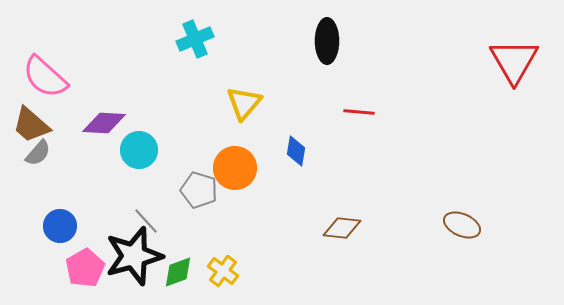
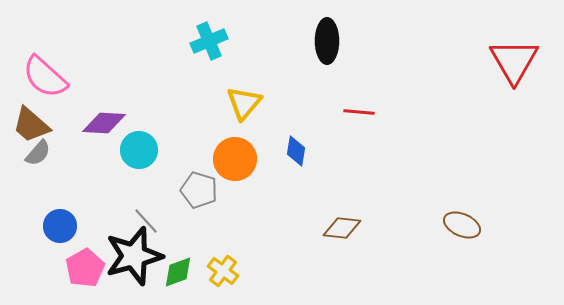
cyan cross: moved 14 px right, 2 px down
orange circle: moved 9 px up
